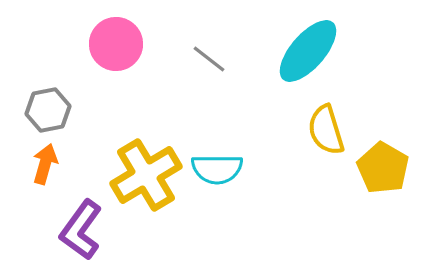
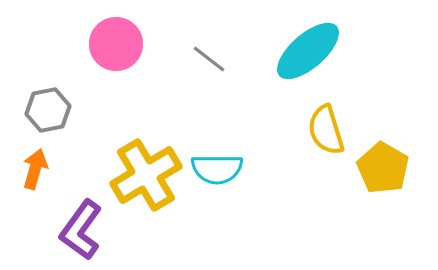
cyan ellipse: rotated 8 degrees clockwise
orange arrow: moved 10 px left, 5 px down
